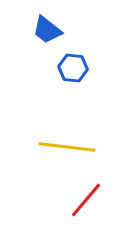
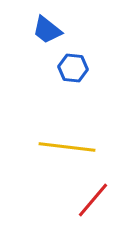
red line: moved 7 px right
